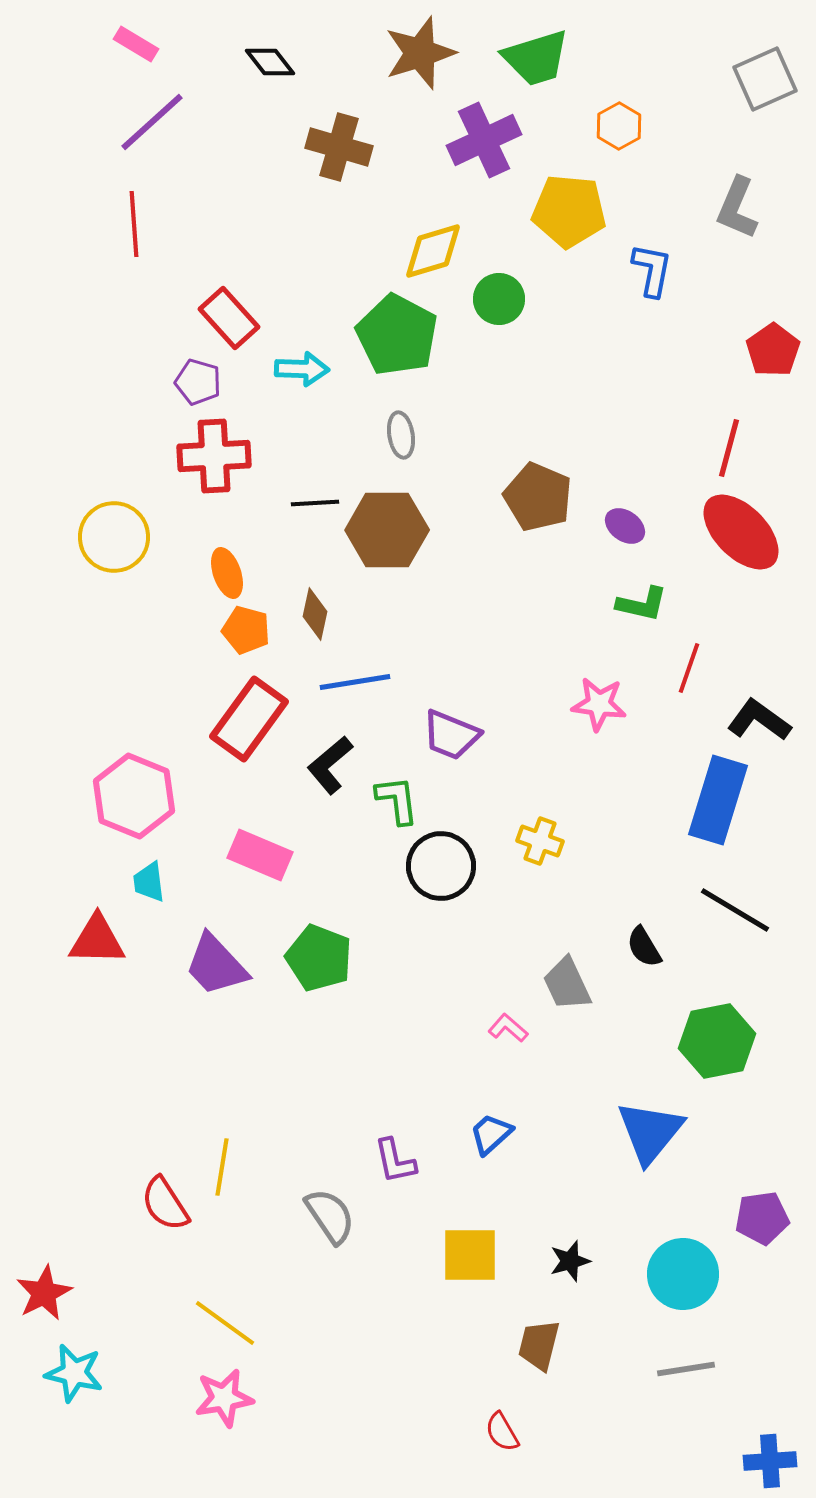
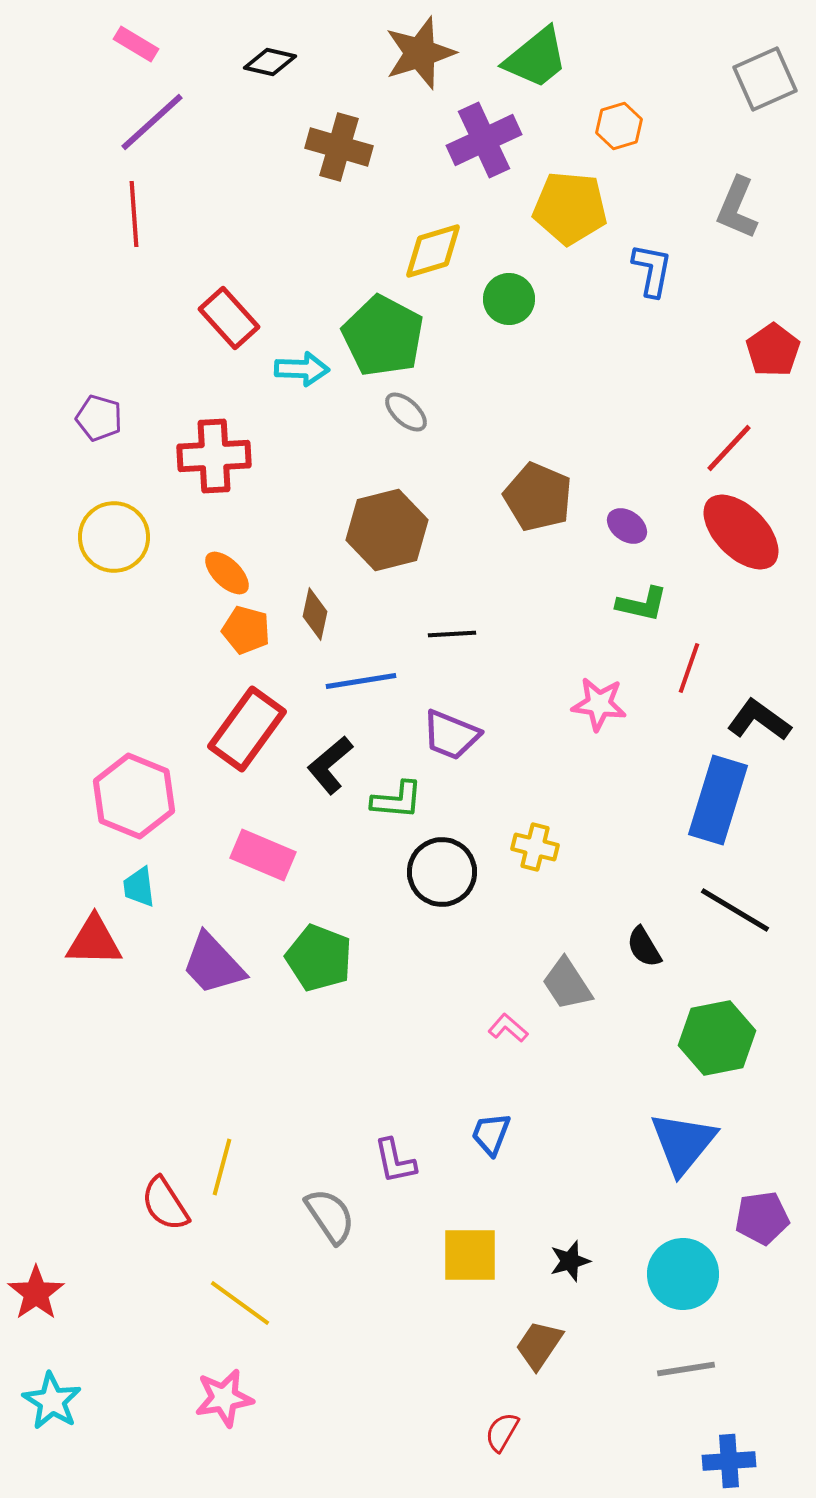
green trapezoid at (536, 58): rotated 22 degrees counterclockwise
black diamond at (270, 62): rotated 39 degrees counterclockwise
orange hexagon at (619, 126): rotated 12 degrees clockwise
yellow pentagon at (569, 211): moved 1 px right, 3 px up
red line at (134, 224): moved 10 px up
green circle at (499, 299): moved 10 px right
green pentagon at (397, 335): moved 14 px left, 1 px down
purple pentagon at (198, 382): moved 99 px left, 36 px down
gray ellipse at (401, 435): moved 5 px right, 23 px up; rotated 39 degrees counterclockwise
red line at (729, 448): rotated 28 degrees clockwise
black line at (315, 503): moved 137 px right, 131 px down
purple ellipse at (625, 526): moved 2 px right
brown hexagon at (387, 530): rotated 14 degrees counterclockwise
orange ellipse at (227, 573): rotated 27 degrees counterclockwise
blue line at (355, 682): moved 6 px right, 1 px up
red rectangle at (249, 719): moved 2 px left, 10 px down
green L-shape at (397, 800): rotated 102 degrees clockwise
yellow cross at (540, 841): moved 5 px left, 6 px down; rotated 6 degrees counterclockwise
pink rectangle at (260, 855): moved 3 px right
black circle at (441, 866): moved 1 px right, 6 px down
cyan trapezoid at (149, 882): moved 10 px left, 5 px down
red triangle at (97, 940): moved 3 px left, 1 px down
purple trapezoid at (216, 965): moved 3 px left, 1 px up
gray trapezoid at (567, 984): rotated 8 degrees counterclockwise
green hexagon at (717, 1041): moved 3 px up
blue triangle at (650, 1132): moved 33 px right, 11 px down
blue trapezoid at (491, 1134): rotated 27 degrees counterclockwise
yellow line at (222, 1167): rotated 6 degrees clockwise
red star at (44, 1293): moved 8 px left; rotated 8 degrees counterclockwise
yellow line at (225, 1323): moved 15 px right, 20 px up
brown trapezoid at (539, 1345): rotated 20 degrees clockwise
cyan star at (74, 1373): moved 22 px left, 28 px down; rotated 18 degrees clockwise
red semicircle at (502, 1432): rotated 60 degrees clockwise
blue cross at (770, 1461): moved 41 px left
